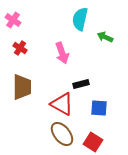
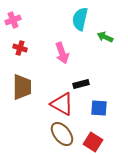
pink cross: rotated 35 degrees clockwise
red cross: rotated 16 degrees counterclockwise
